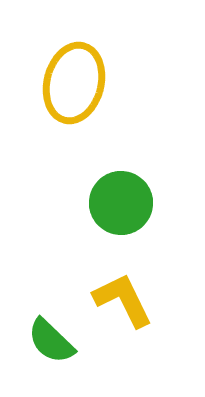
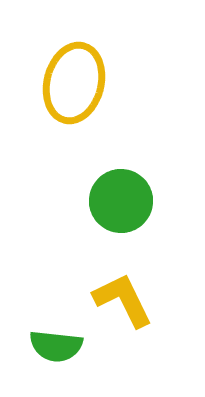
green circle: moved 2 px up
green semicircle: moved 5 px right, 5 px down; rotated 38 degrees counterclockwise
